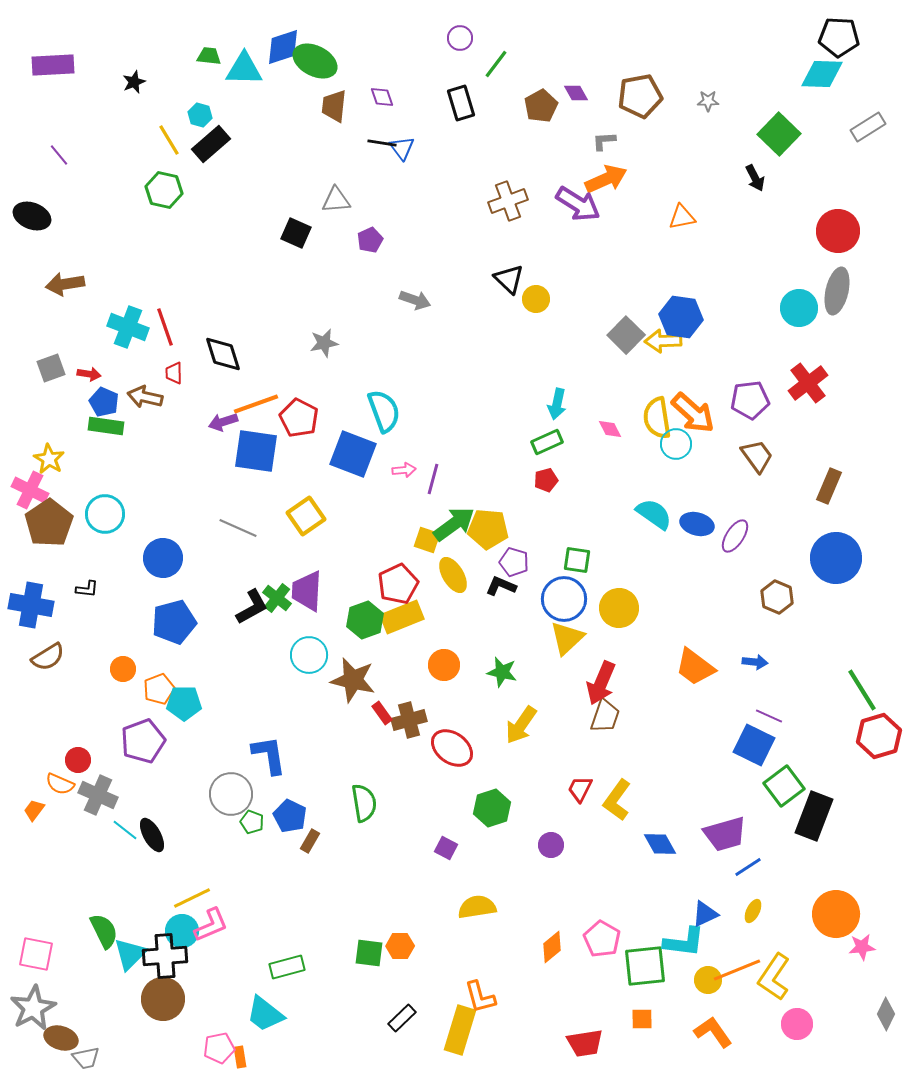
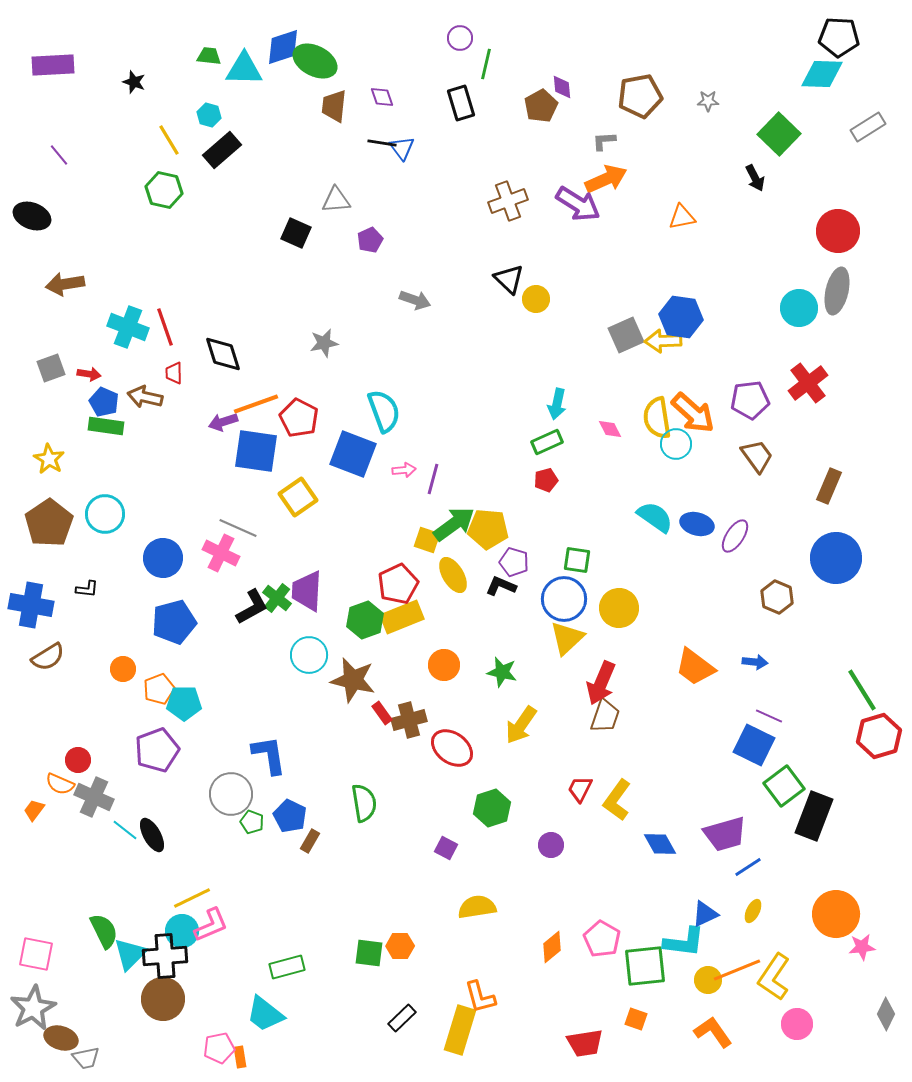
green line at (496, 64): moved 10 px left; rotated 24 degrees counterclockwise
black star at (134, 82): rotated 30 degrees counterclockwise
purple diamond at (576, 93): moved 14 px left, 6 px up; rotated 25 degrees clockwise
cyan hexagon at (200, 115): moved 9 px right
black rectangle at (211, 144): moved 11 px right, 6 px down
gray square at (626, 335): rotated 21 degrees clockwise
pink cross at (30, 490): moved 191 px right, 63 px down
cyan semicircle at (654, 514): moved 1 px right, 3 px down
yellow square at (306, 516): moved 8 px left, 19 px up
purple pentagon at (143, 741): moved 14 px right, 9 px down
gray cross at (98, 795): moved 4 px left, 2 px down
orange square at (642, 1019): moved 6 px left; rotated 20 degrees clockwise
